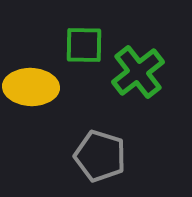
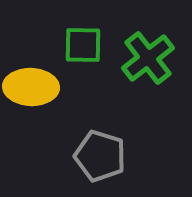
green square: moved 1 px left
green cross: moved 10 px right, 14 px up
